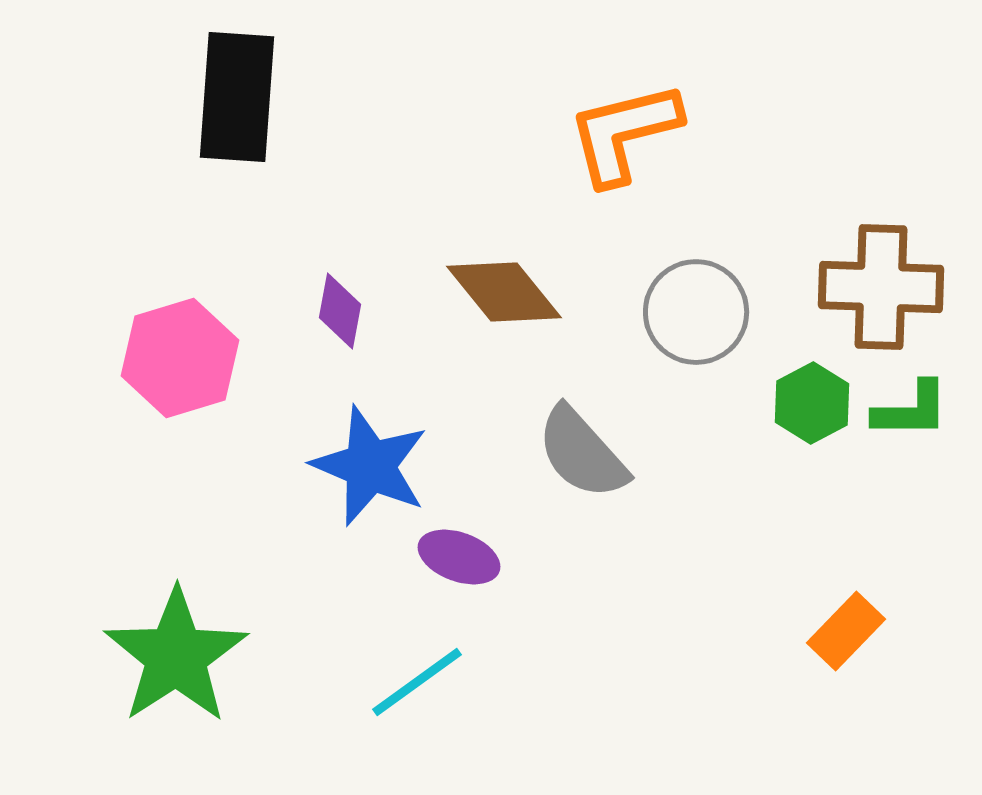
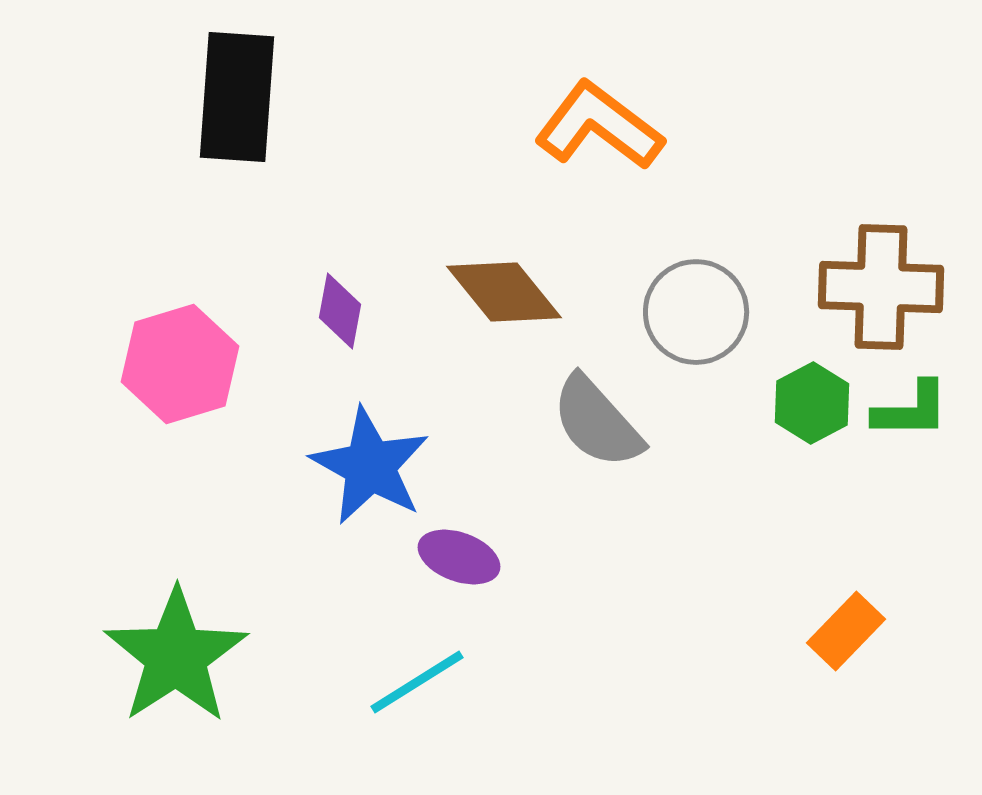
orange L-shape: moved 25 px left, 7 px up; rotated 51 degrees clockwise
pink hexagon: moved 6 px down
gray semicircle: moved 15 px right, 31 px up
blue star: rotated 6 degrees clockwise
cyan line: rotated 4 degrees clockwise
